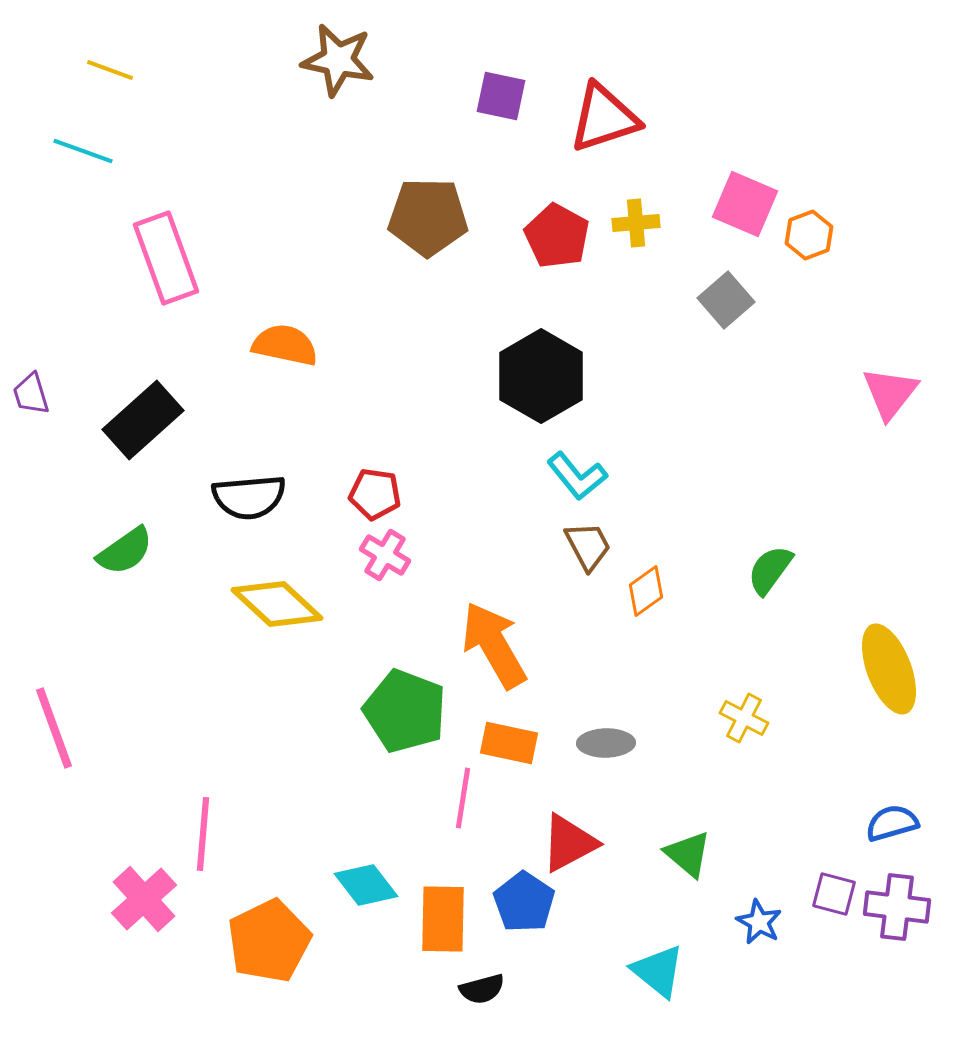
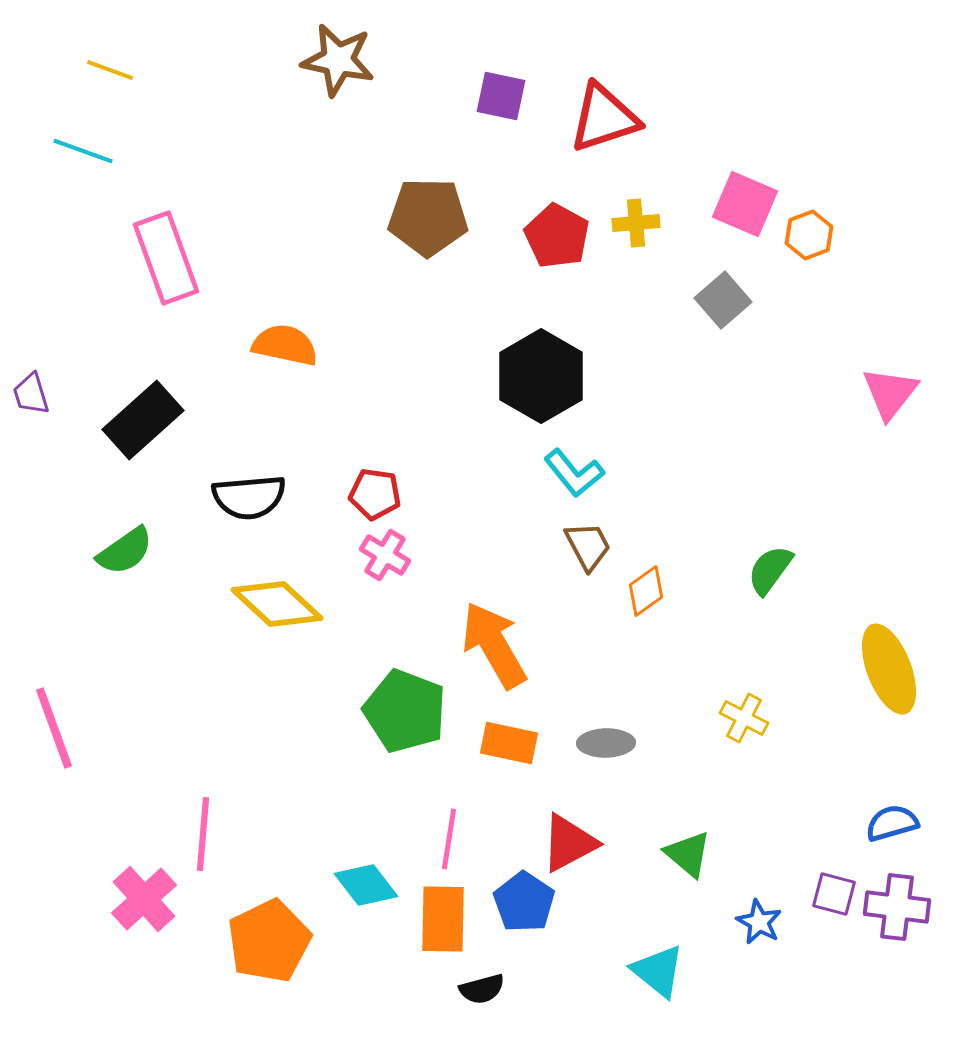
gray square at (726, 300): moved 3 px left
cyan L-shape at (577, 476): moved 3 px left, 3 px up
pink line at (463, 798): moved 14 px left, 41 px down
